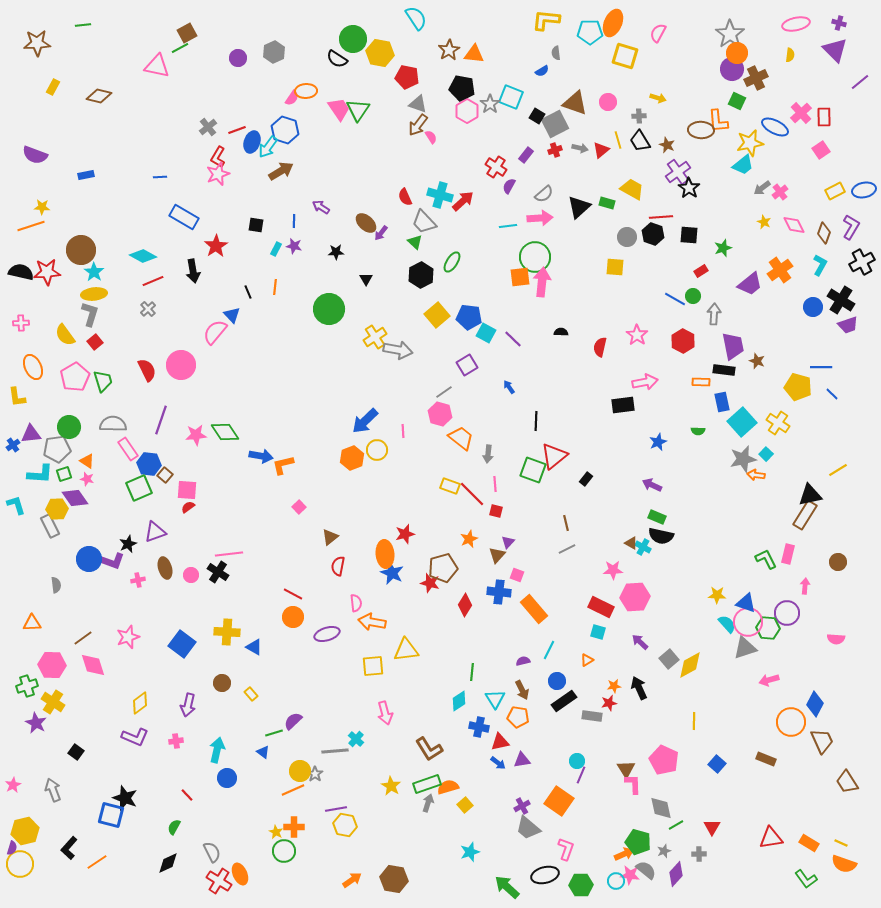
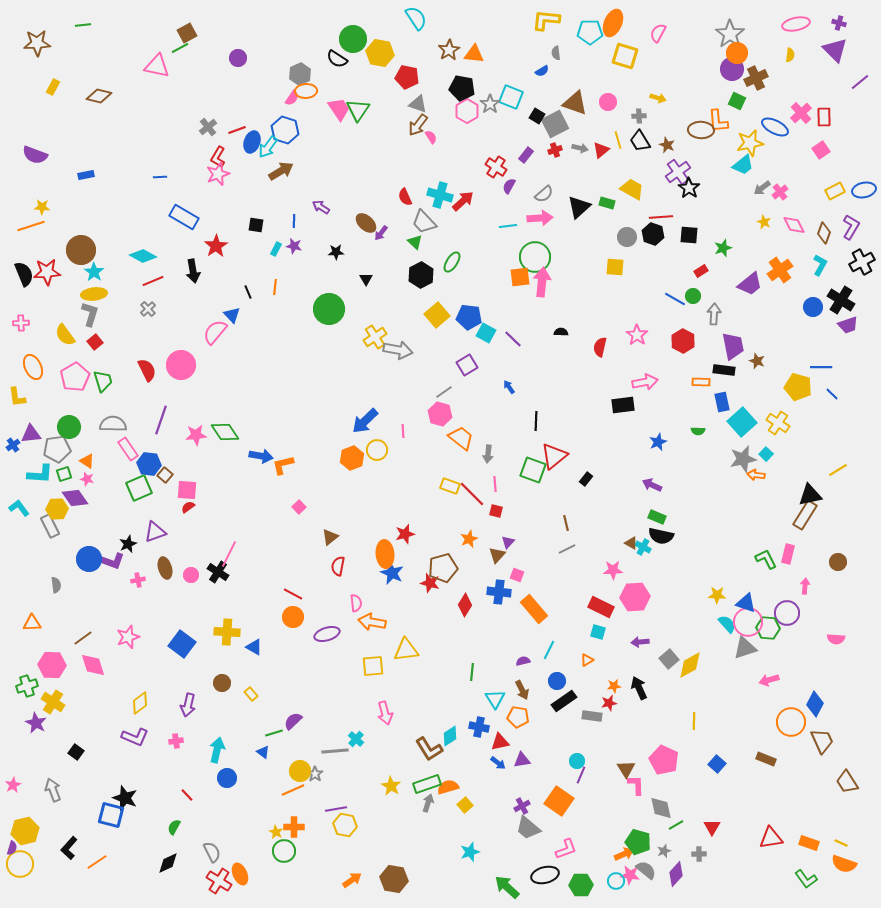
gray hexagon at (274, 52): moved 26 px right, 22 px down
black semicircle at (21, 272): moved 3 px right, 2 px down; rotated 55 degrees clockwise
cyan L-shape at (16, 505): moved 3 px right, 3 px down; rotated 20 degrees counterclockwise
pink line at (229, 554): rotated 56 degrees counterclockwise
purple arrow at (640, 642): rotated 48 degrees counterclockwise
cyan diamond at (459, 701): moved 9 px left, 35 px down
pink L-shape at (633, 784): moved 3 px right, 1 px down
orange rectangle at (809, 843): rotated 12 degrees counterclockwise
pink L-shape at (566, 849): rotated 50 degrees clockwise
